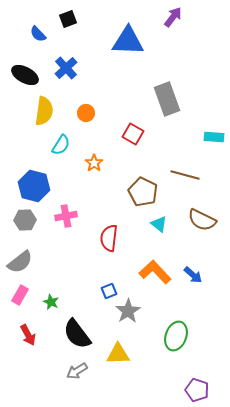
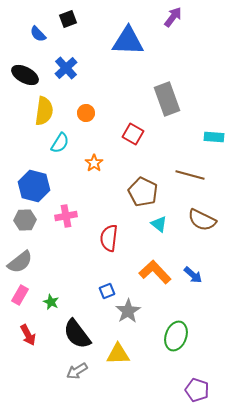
cyan semicircle: moved 1 px left, 2 px up
brown line: moved 5 px right
blue square: moved 2 px left
